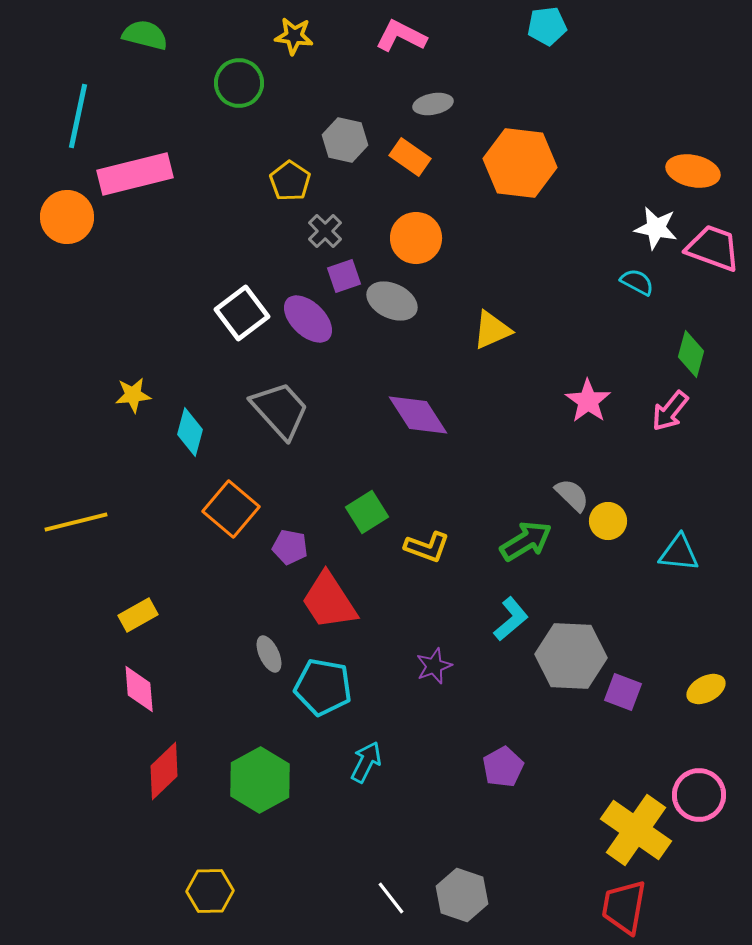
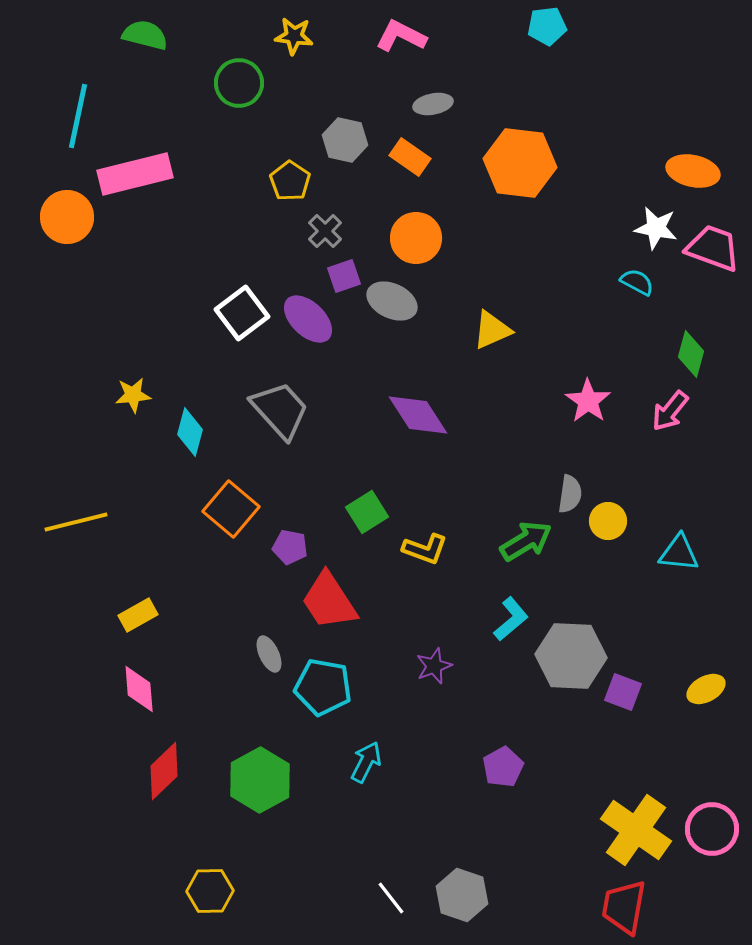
gray semicircle at (572, 495): moved 2 px left, 1 px up; rotated 54 degrees clockwise
yellow L-shape at (427, 547): moved 2 px left, 2 px down
pink circle at (699, 795): moved 13 px right, 34 px down
